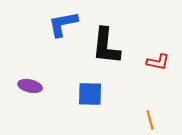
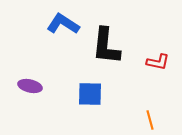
blue L-shape: rotated 44 degrees clockwise
